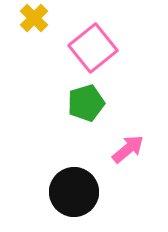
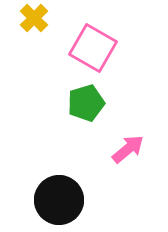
pink square: rotated 21 degrees counterclockwise
black circle: moved 15 px left, 8 px down
